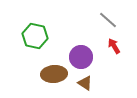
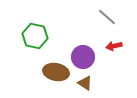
gray line: moved 1 px left, 3 px up
red arrow: rotated 70 degrees counterclockwise
purple circle: moved 2 px right
brown ellipse: moved 2 px right, 2 px up; rotated 15 degrees clockwise
